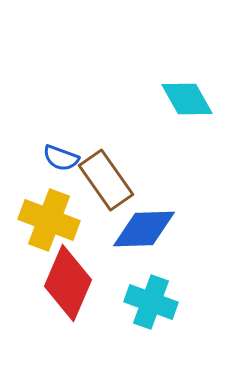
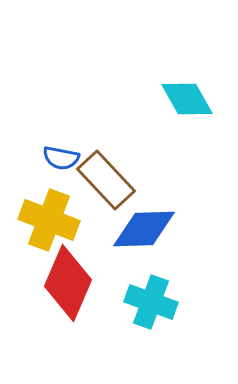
blue semicircle: rotated 9 degrees counterclockwise
brown rectangle: rotated 8 degrees counterclockwise
